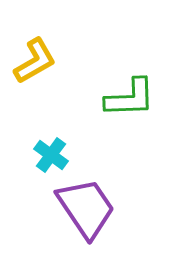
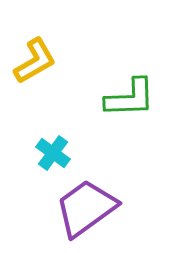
cyan cross: moved 2 px right, 2 px up
purple trapezoid: rotated 92 degrees counterclockwise
